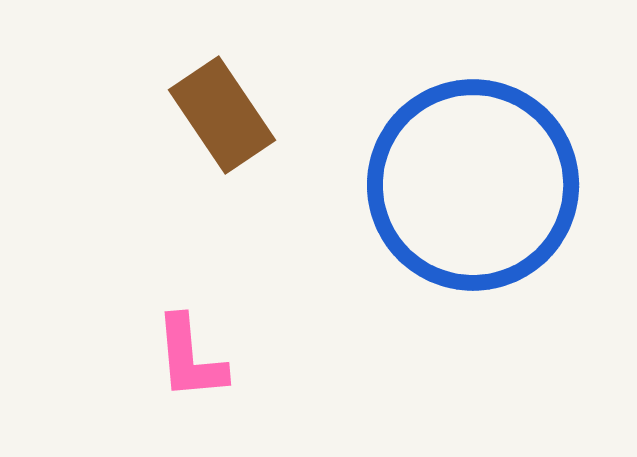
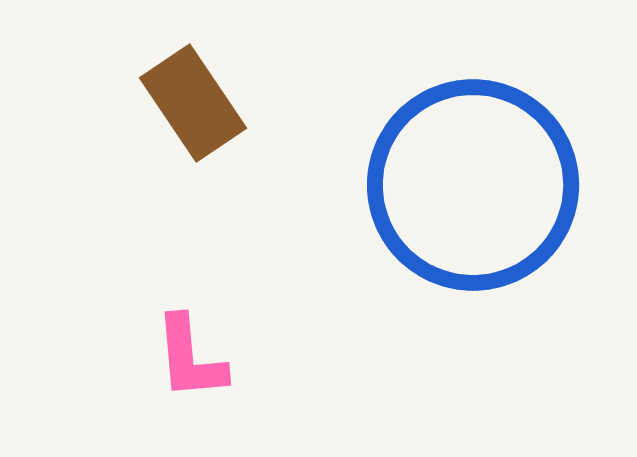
brown rectangle: moved 29 px left, 12 px up
